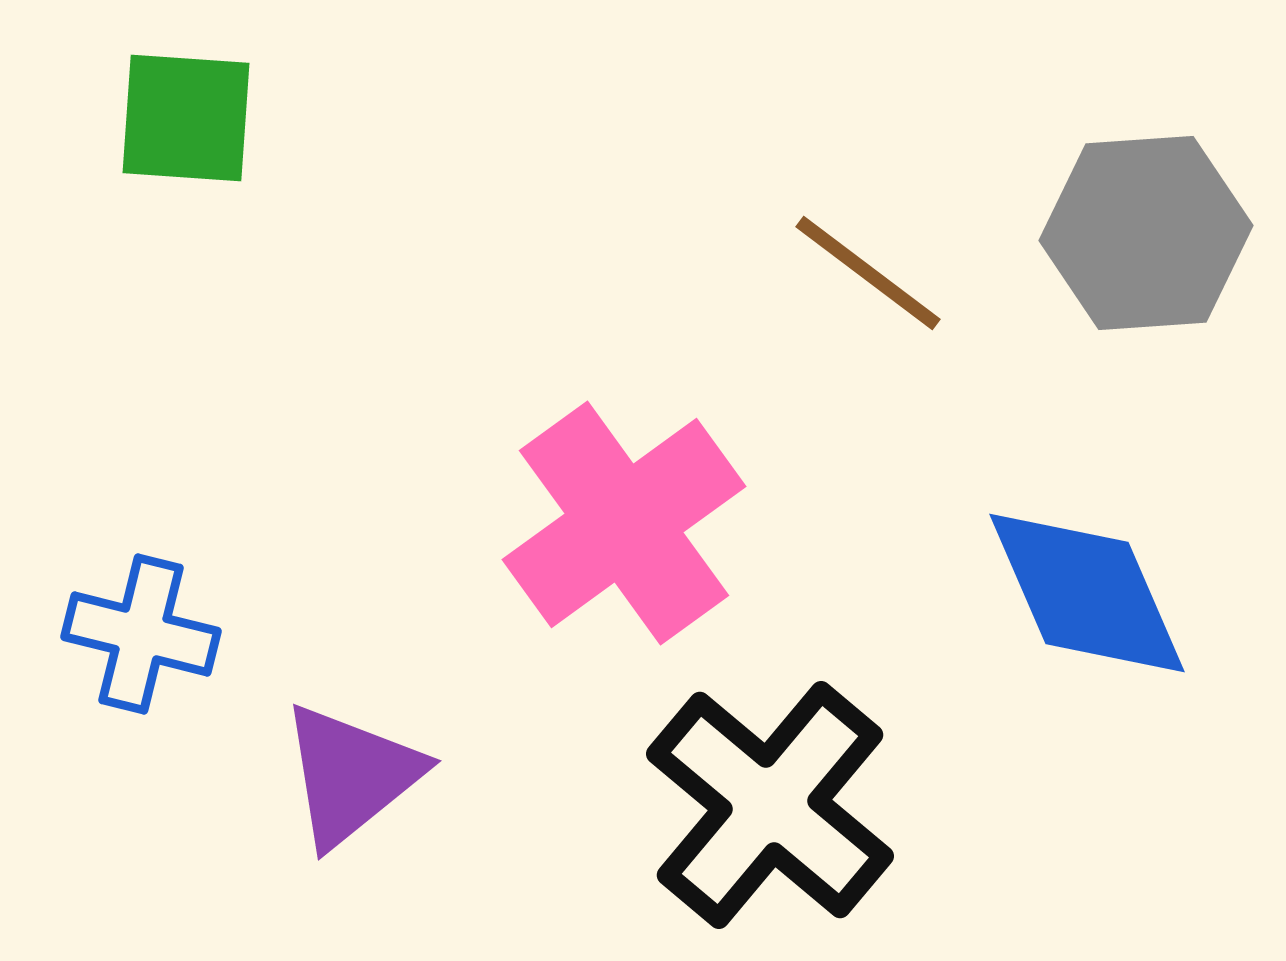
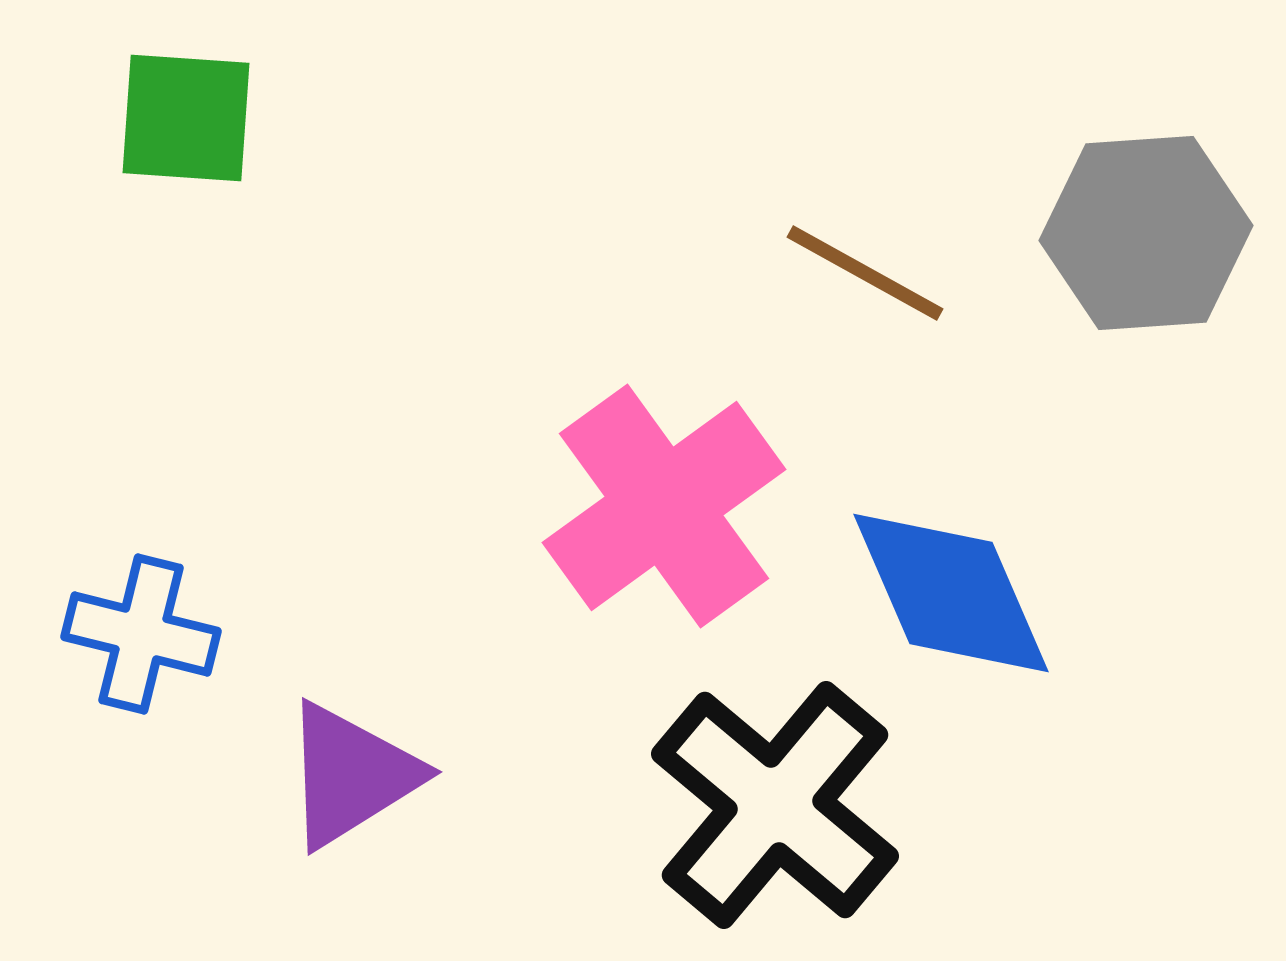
brown line: moved 3 px left; rotated 8 degrees counterclockwise
pink cross: moved 40 px right, 17 px up
blue diamond: moved 136 px left
purple triangle: rotated 7 degrees clockwise
black cross: moved 5 px right
